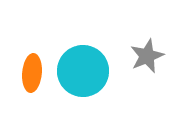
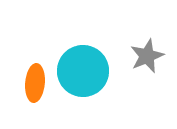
orange ellipse: moved 3 px right, 10 px down
